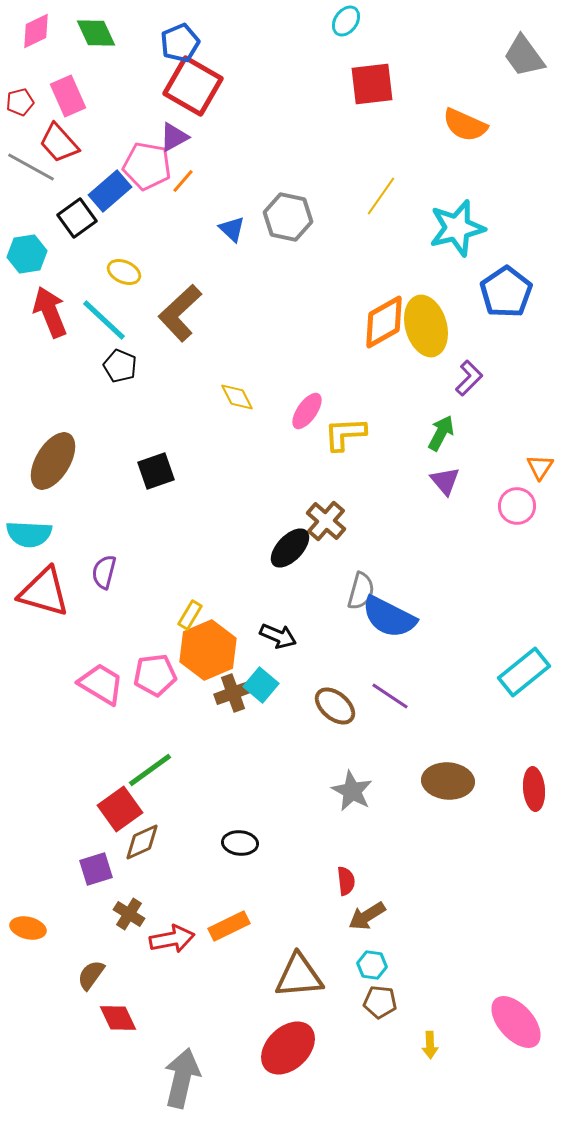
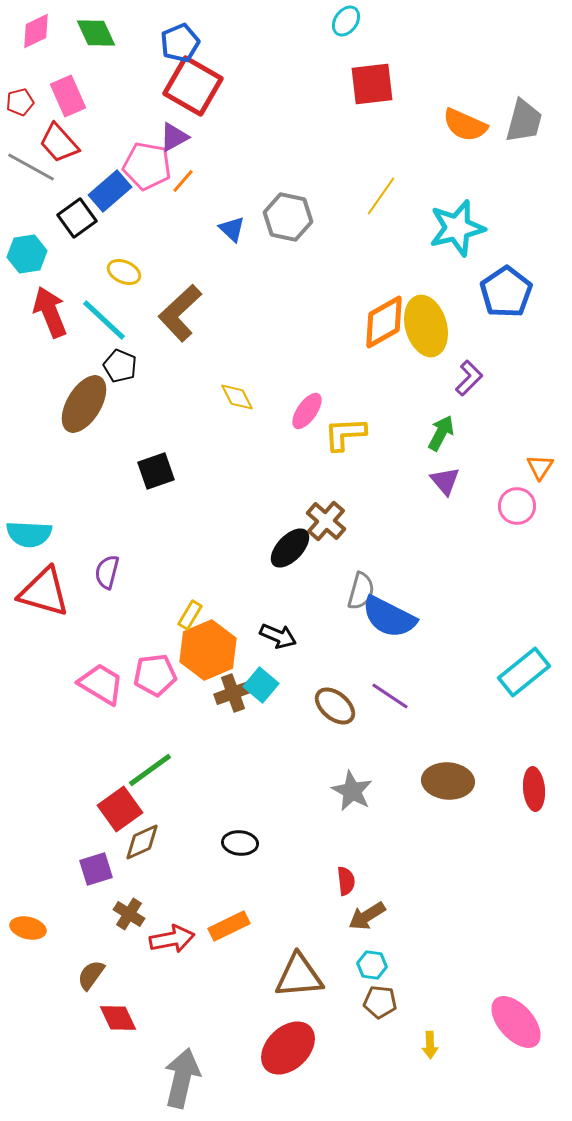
gray trapezoid at (524, 56): moved 65 px down; rotated 129 degrees counterclockwise
brown ellipse at (53, 461): moved 31 px right, 57 px up
purple semicircle at (104, 572): moved 3 px right
